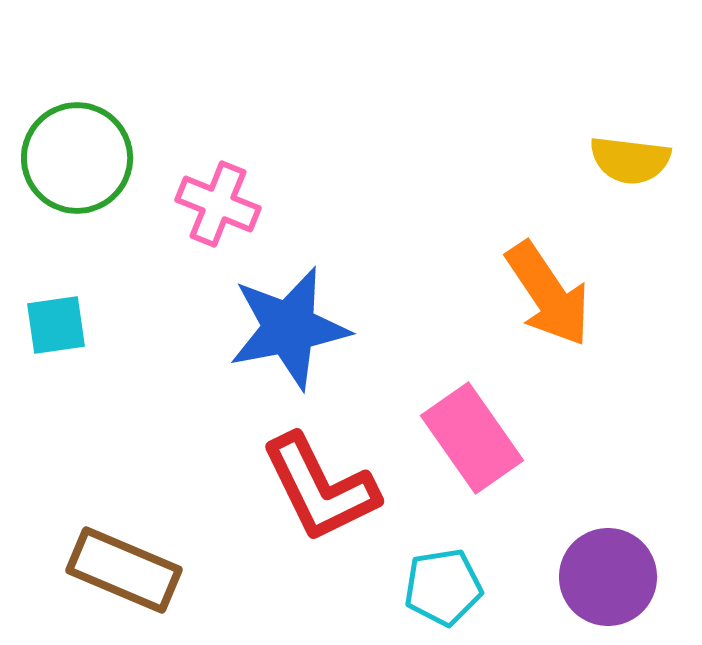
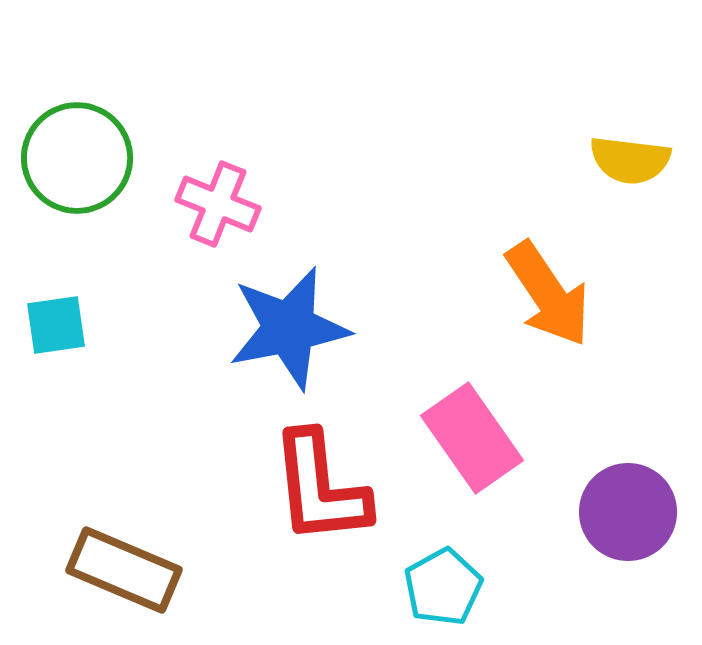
red L-shape: rotated 20 degrees clockwise
purple circle: moved 20 px right, 65 px up
cyan pentagon: rotated 20 degrees counterclockwise
